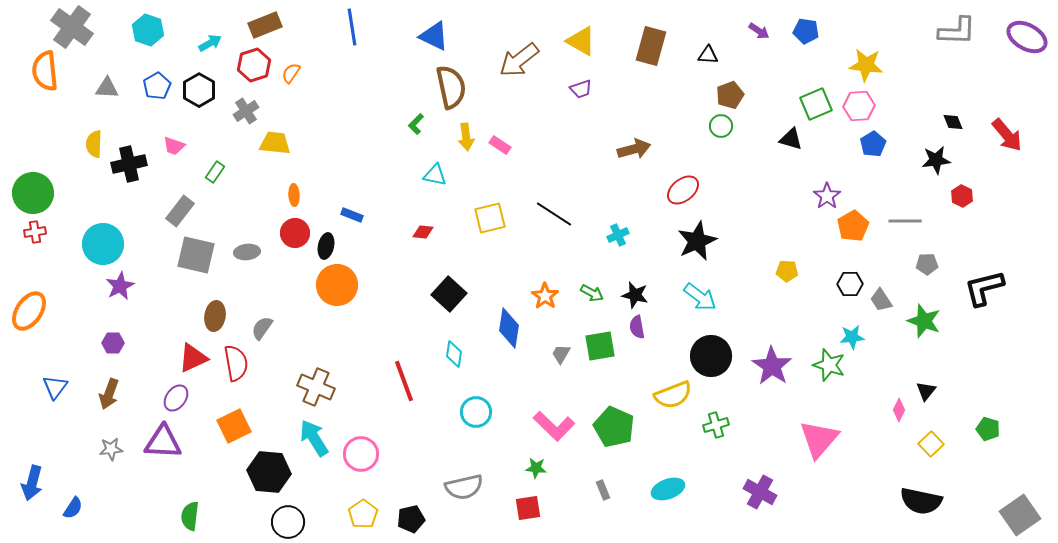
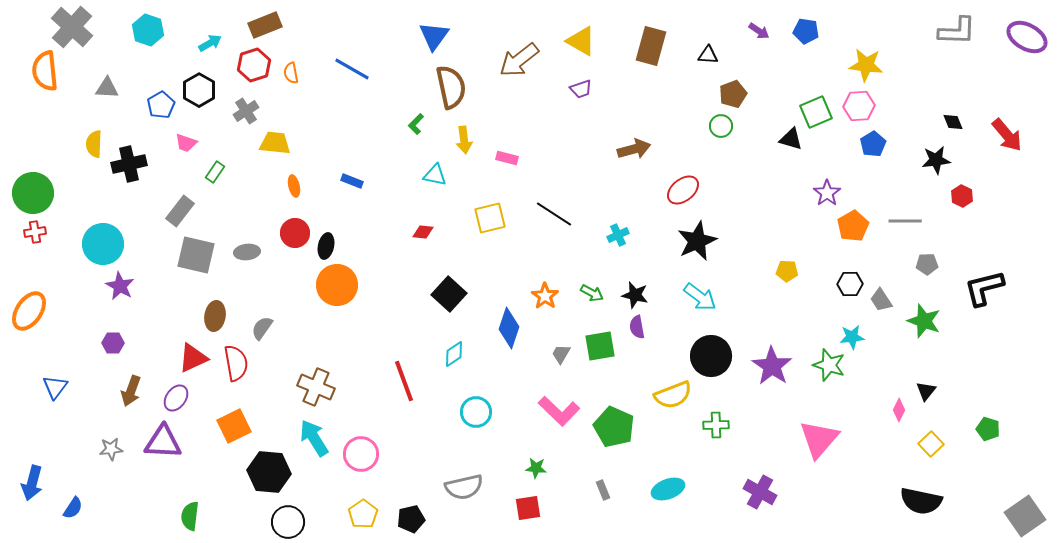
gray cross at (72, 27): rotated 6 degrees clockwise
blue line at (352, 27): moved 42 px down; rotated 51 degrees counterclockwise
blue triangle at (434, 36): rotated 40 degrees clockwise
orange semicircle at (291, 73): rotated 45 degrees counterclockwise
blue pentagon at (157, 86): moved 4 px right, 19 px down
brown pentagon at (730, 95): moved 3 px right, 1 px up
green square at (816, 104): moved 8 px down
yellow arrow at (466, 137): moved 2 px left, 3 px down
pink rectangle at (500, 145): moved 7 px right, 13 px down; rotated 20 degrees counterclockwise
pink trapezoid at (174, 146): moved 12 px right, 3 px up
orange ellipse at (294, 195): moved 9 px up; rotated 10 degrees counterclockwise
purple star at (827, 196): moved 3 px up
blue rectangle at (352, 215): moved 34 px up
purple star at (120, 286): rotated 16 degrees counterclockwise
blue diamond at (509, 328): rotated 9 degrees clockwise
cyan diamond at (454, 354): rotated 48 degrees clockwise
brown arrow at (109, 394): moved 22 px right, 3 px up
green cross at (716, 425): rotated 15 degrees clockwise
pink L-shape at (554, 426): moved 5 px right, 15 px up
gray square at (1020, 515): moved 5 px right, 1 px down
